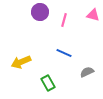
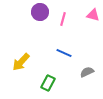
pink line: moved 1 px left, 1 px up
yellow arrow: rotated 24 degrees counterclockwise
green rectangle: rotated 56 degrees clockwise
